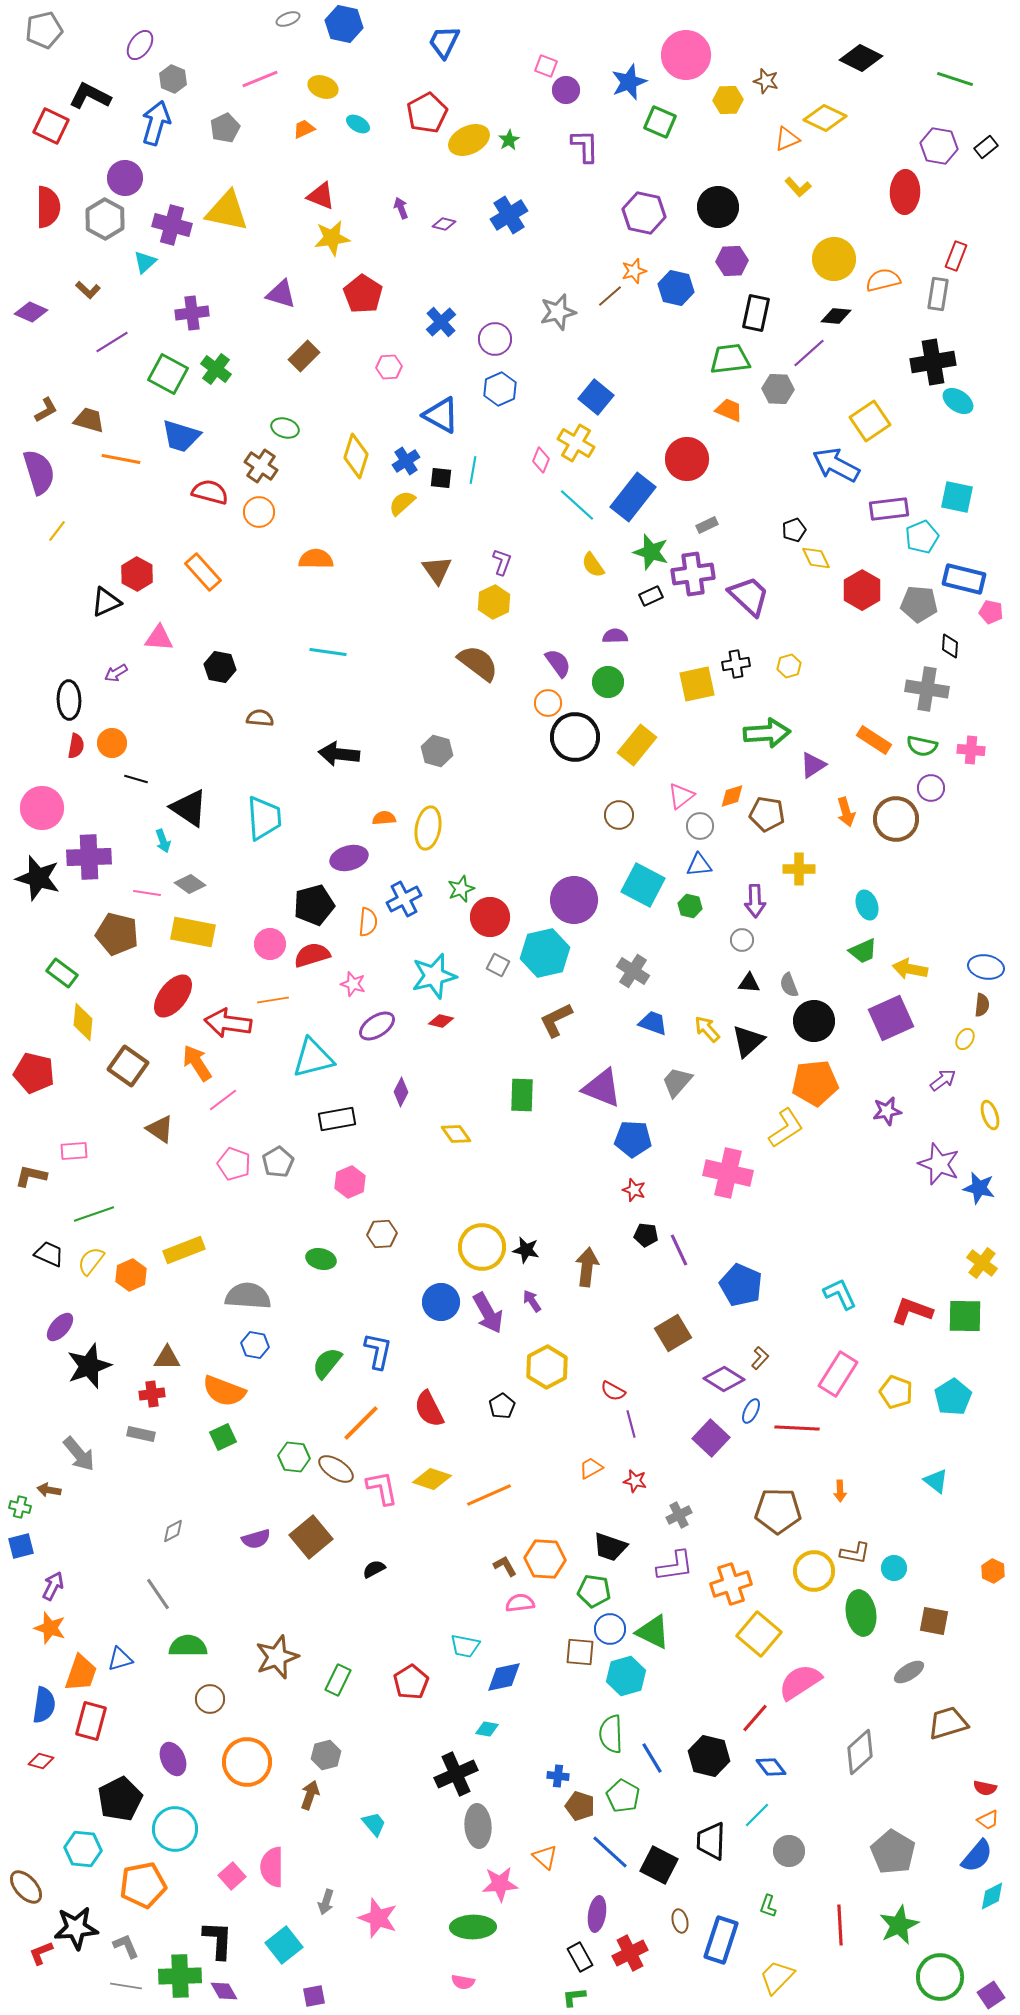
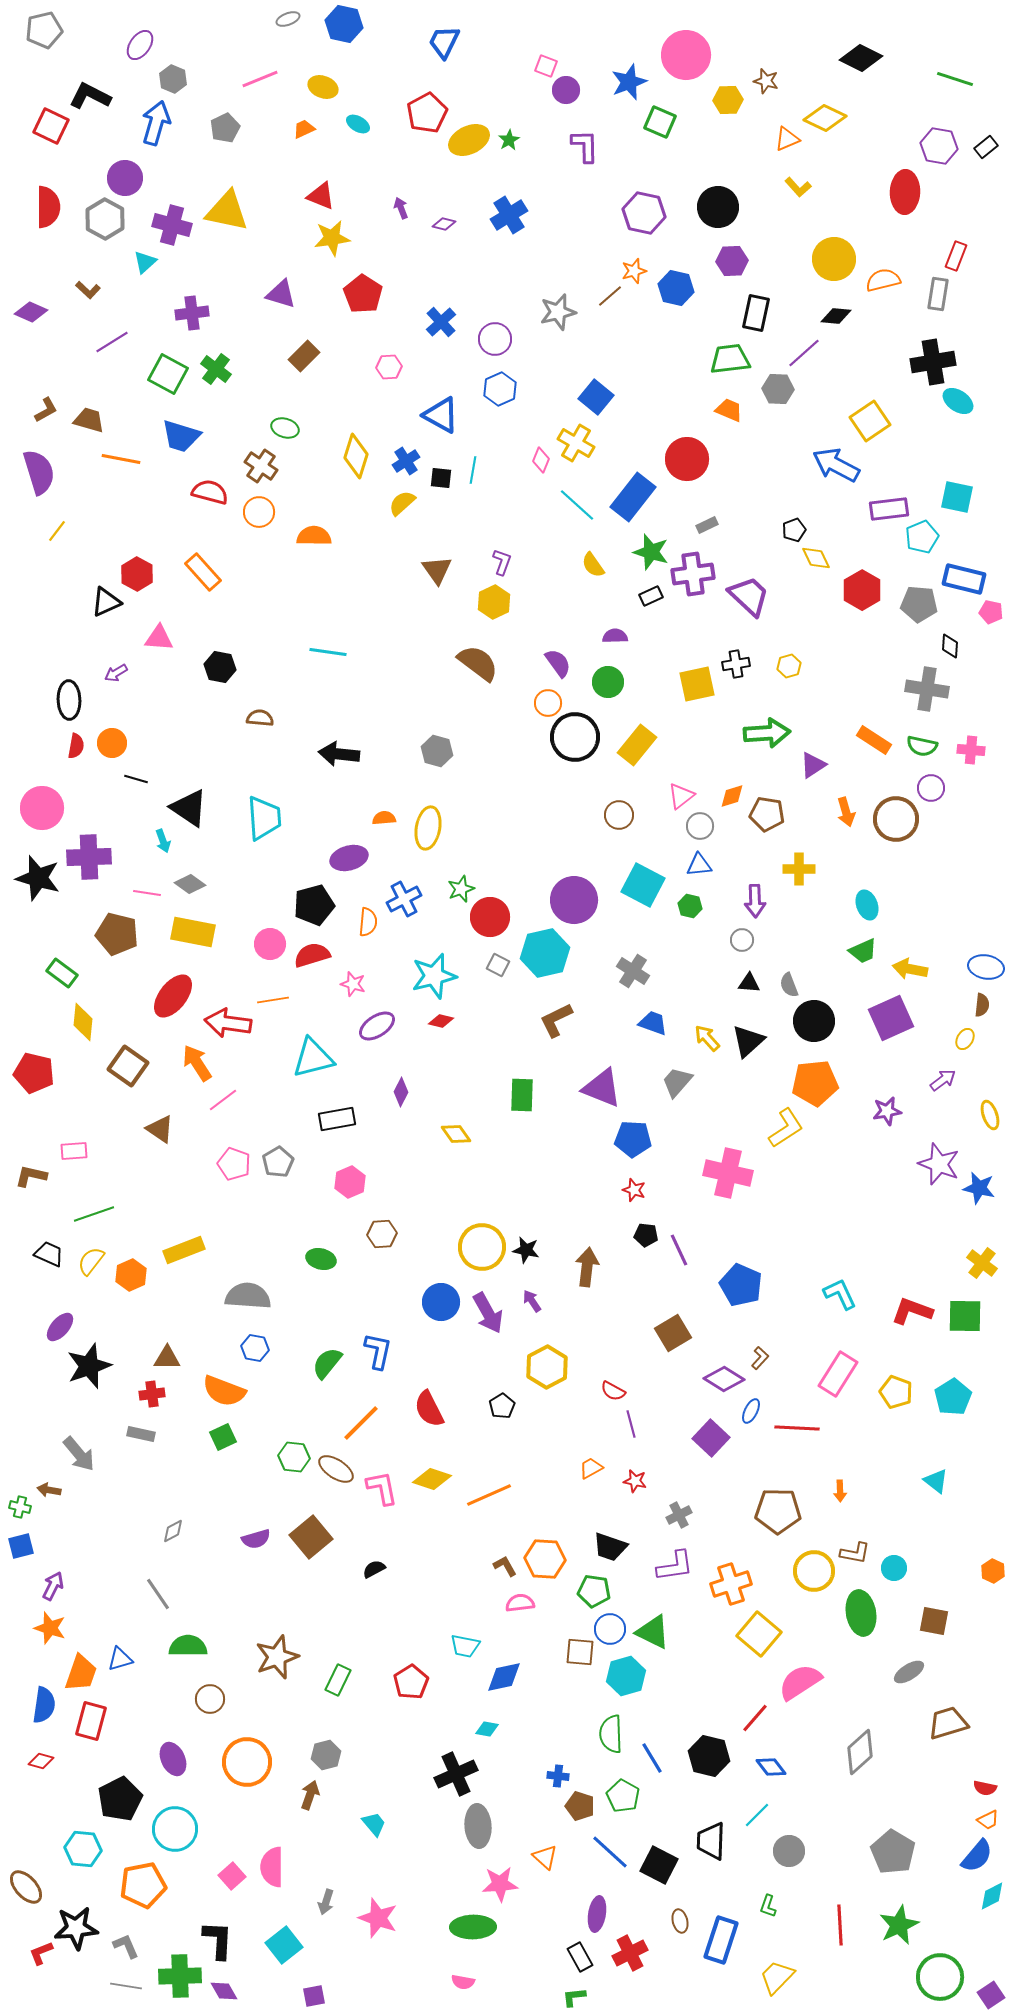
purple line at (809, 353): moved 5 px left
orange semicircle at (316, 559): moved 2 px left, 23 px up
yellow arrow at (707, 1029): moved 9 px down
blue hexagon at (255, 1345): moved 3 px down
